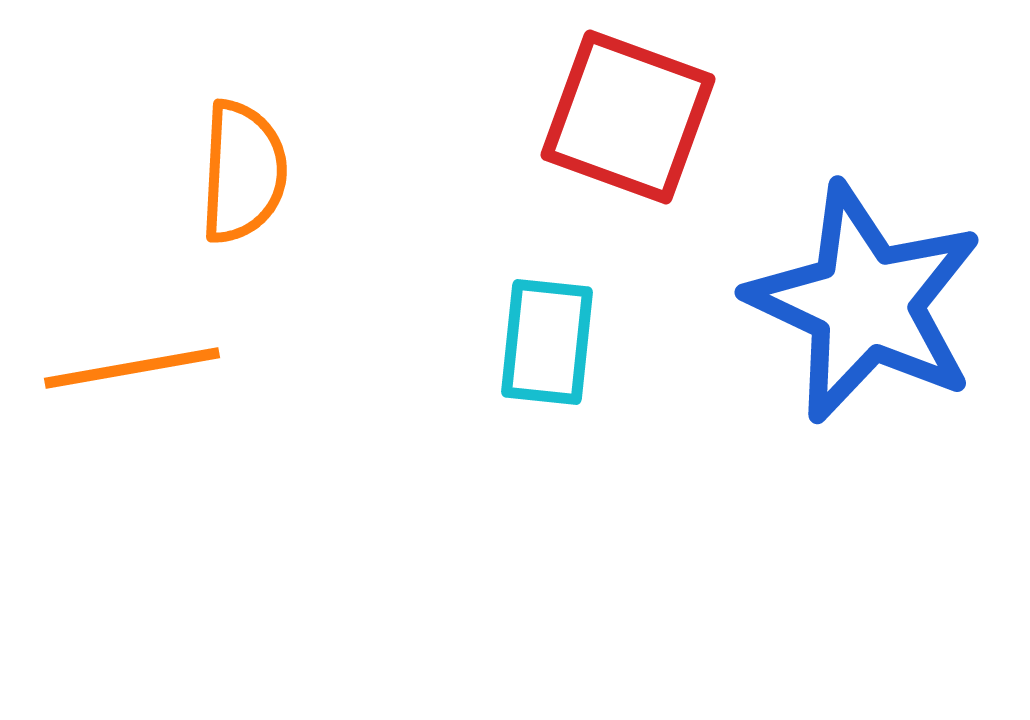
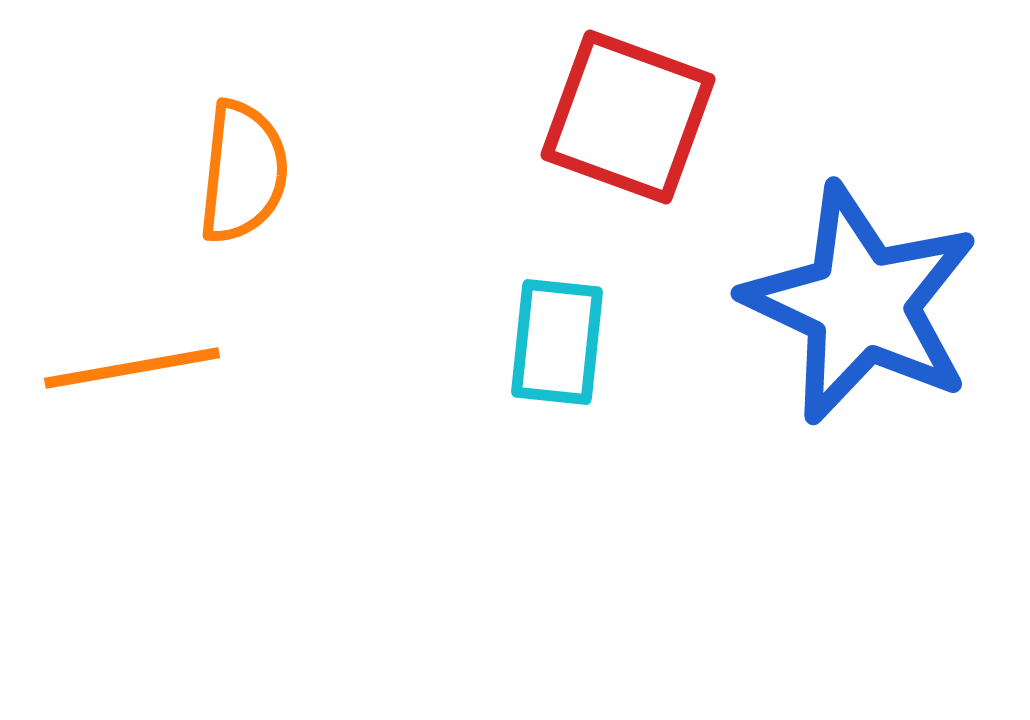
orange semicircle: rotated 3 degrees clockwise
blue star: moved 4 px left, 1 px down
cyan rectangle: moved 10 px right
